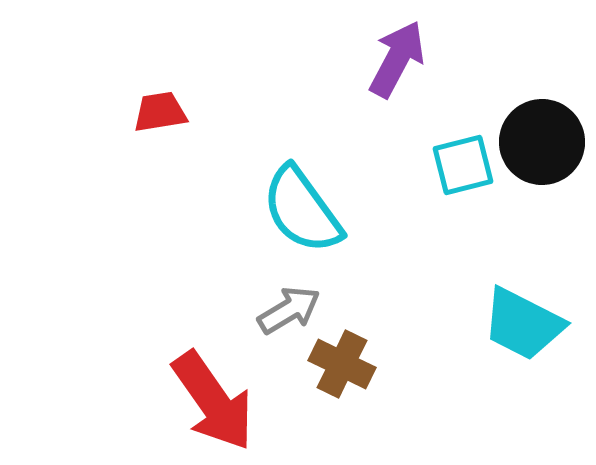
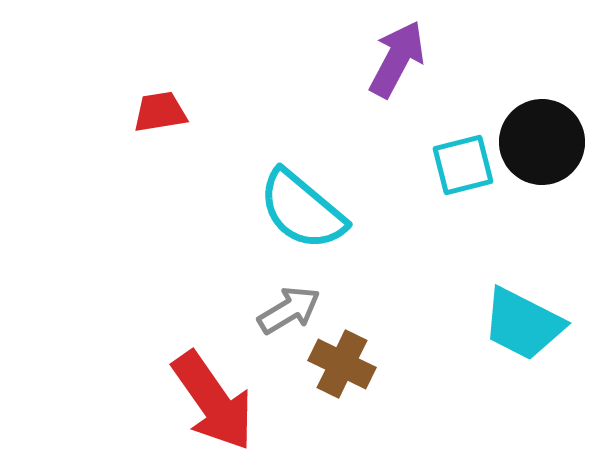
cyan semicircle: rotated 14 degrees counterclockwise
